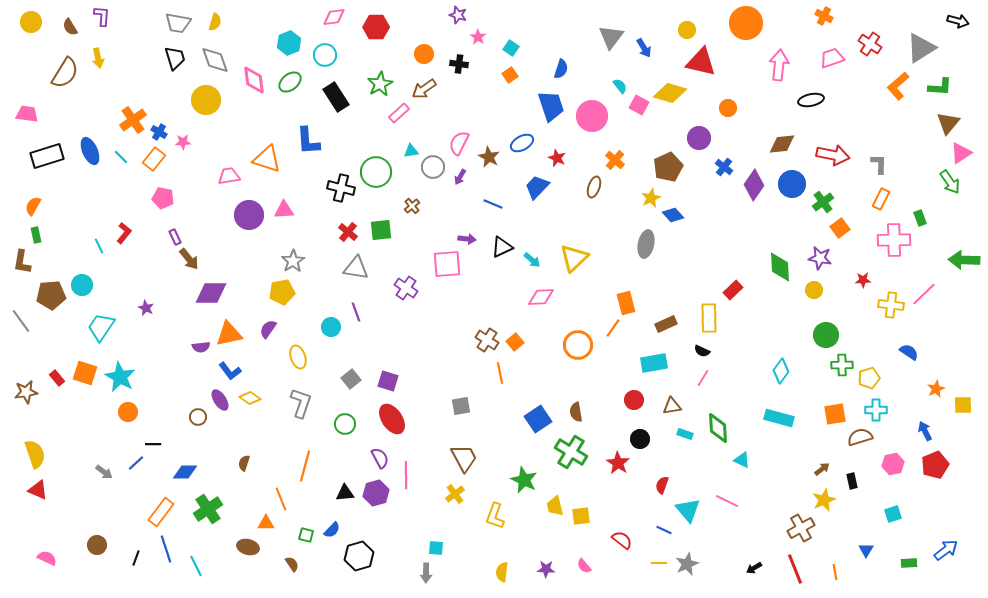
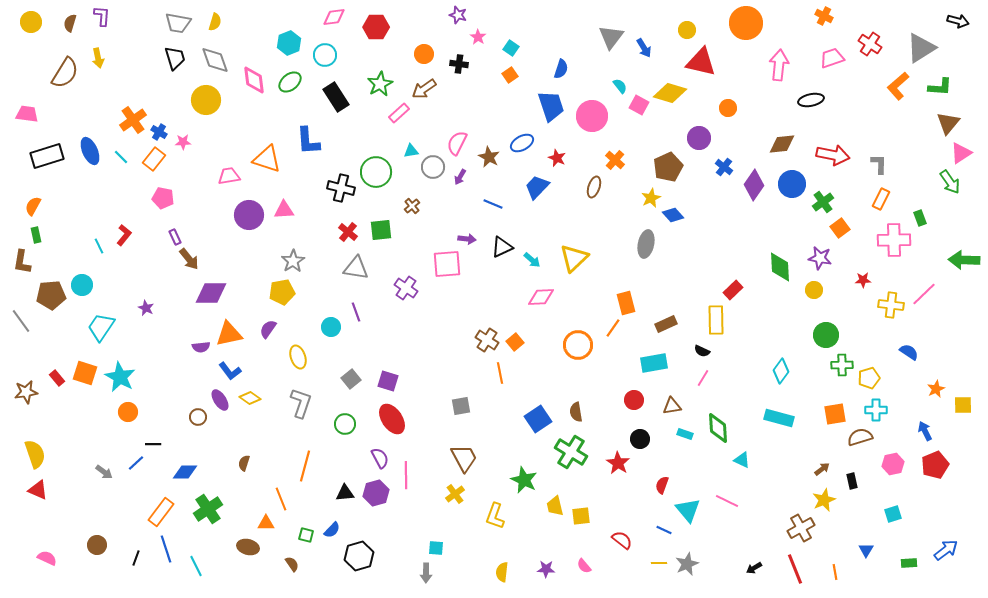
brown semicircle at (70, 27): moved 4 px up; rotated 48 degrees clockwise
pink semicircle at (459, 143): moved 2 px left
red L-shape at (124, 233): moved 2 px down
yellow rectangle at (709, 318): moved 7 px right, 2 px down
